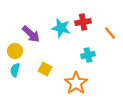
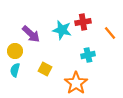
cyan star: moved 1 px right, 2 px down
